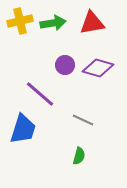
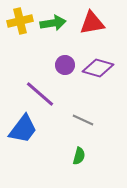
blue trapezoid: rotated 20 degrees clockwise
